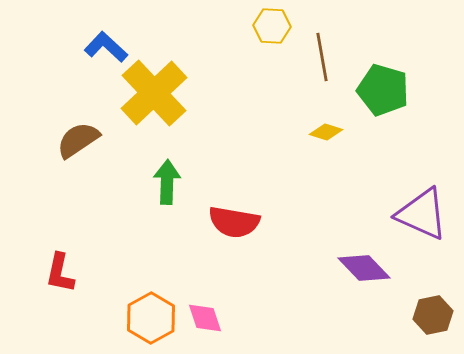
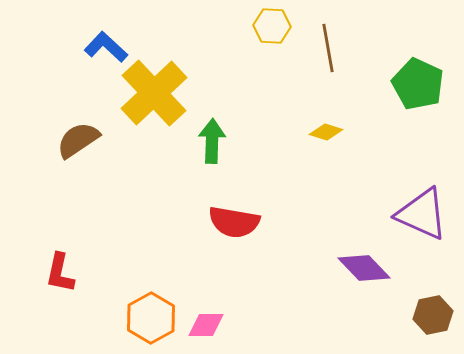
brown line: moved 6 px right, 9 px up
green pentagon: moved 35 px right, 6 px up; rotated 9 degrees clockwise
green arrow: moved 45 px right, 41 px up
pink diamond: moved 1 px right, 7 px down; rotated 72 degrees counterclockwise
